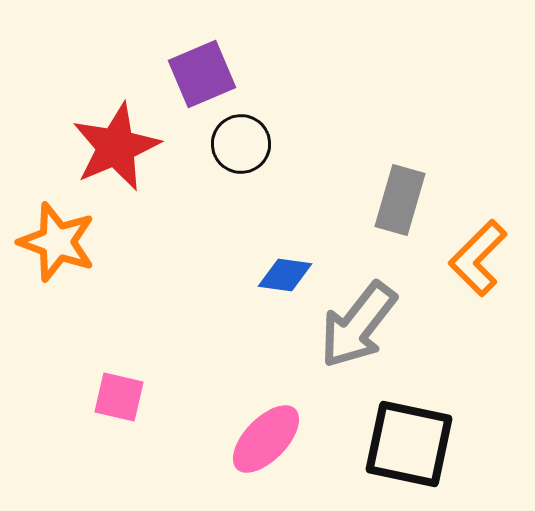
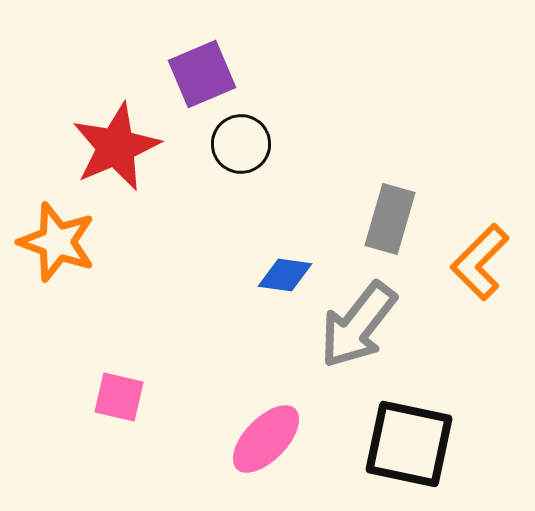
gray rectangle: moved 10 px left, 19 px down
orange L-shape: moved 2 px right, 4 px down
